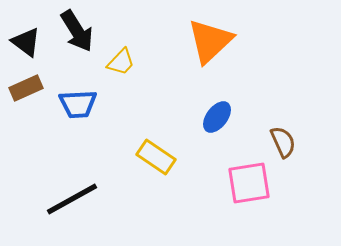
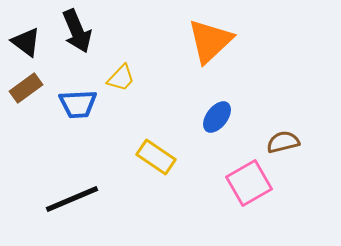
black arrow: rotated 9 degrees clockwise
yellow trapezoid: moved 16 px down
brown rectangle: rotated 12 degrees counterclockwise
brown semicircle: rotated 80 degrees counterclockwise
pink square: rotated 21 degrees counterclockwise
black line: rotated 6 degrees clockwise
